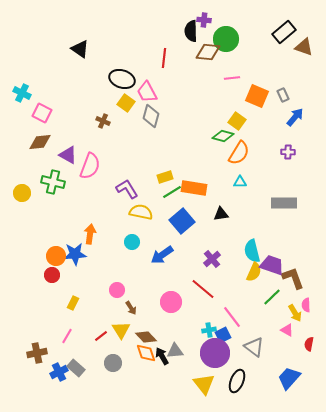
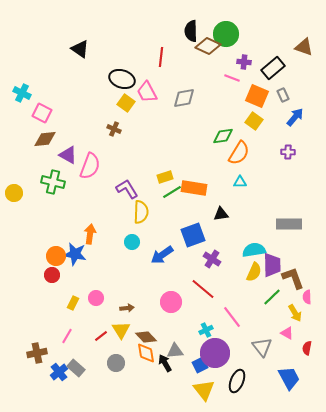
purple cross at (204, 20): moved 40 px right, 42 px down
black rectangle at (284, 32): moved 11 px left, 36 px down
green circle at (226, 39): moved 5 px up
brown diamond at (208, 52): moved 6 px up; rotated 20 degrees clockwise
red line at (164, 58): moved 3 px left, 1 px up
pink line at (232, 78): rotated 28 degrees clockwise
gray diamond at (151, 116): moved 33 px right, 18 px up; rotated 65 degrees clockwise
brown cross at (103, 121): moved 11 px right, 8 px down
yellow square at (237, 121): moved 17 px right
green diamond at (223, 136): rotated 25 degrees counterclockwise
brown diamond at (40, 142): moved 5 px right, 3 px up
yellow circle at (22, 193): moved 8 px left
gray rectangle at (284, 203): moved 5 px right, 21 px down
yellow semicircle at (141, 212): rotated 80 degrees clockwise
blue square at (182, 221): moved 11 px right, 14 px down; rotated 20 degrees clockwise
cyan semicircle at (252, 251): moved 2 px right, 1 px up; rotated 95 degrees clockwise
blue star at (75, 254): rotated 15 degrees clockwise
purple cross at (212, 259): rotated 18 degrees counterclockwise
purple trapezoid at (272, 265): rotated 70 degrees clockwise
pink circle at (117, 290): moved 21 px left, 8 px down
pink semicircle at (306, 305): moved 1 px right, 8 px up
brown arrow at (131, 308): moved 4 px left; rotated 64 degrees counterclockwise
cyan cross at (209, 330): moved 3 px left; rotated 16 degrees counterclockwise
pink triangle at (287, 330): moved 3 px down
blue square at (223, 335): moved 23 px left, 30 px down
red semicircle at (309, 344): moved 2 px left, 4 px down
gray triangle at (254, 347): moved 8 px right; rotated 15 degrees clockwise
orange diamond at (146, 353): rotated 10 degrees clockwise
black arrow at (162, 356): moved 3 px right, 7 px down
gray circle at (113, 363): moved 3 px right
blue cross at (59, 372): rotated 12 degrees counterclockwise
blue trapezoid at (289, 378): rotated 110 degrees clockwise
yellow triangle at (204, 384): moved 6 px down
